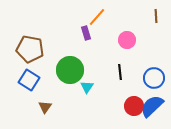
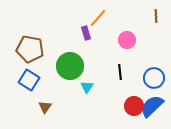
orange line: moved 1 px right, 1 px down
green circle: moved 4 px up
